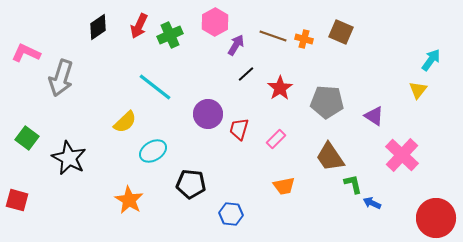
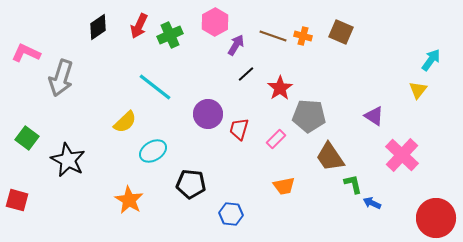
orange cross: moved 1 px left, 3 px up
gray pentagon: moved 18 px left, 14 px down
black star: moved 1 px left, 2 px down
